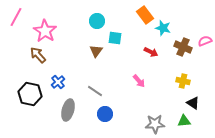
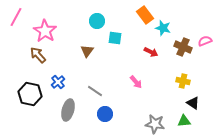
brown triangle: moved 9 px left
pink arrow: moved 3 px left, 1 px down
gray star: rotated 12 degrees clockwise
